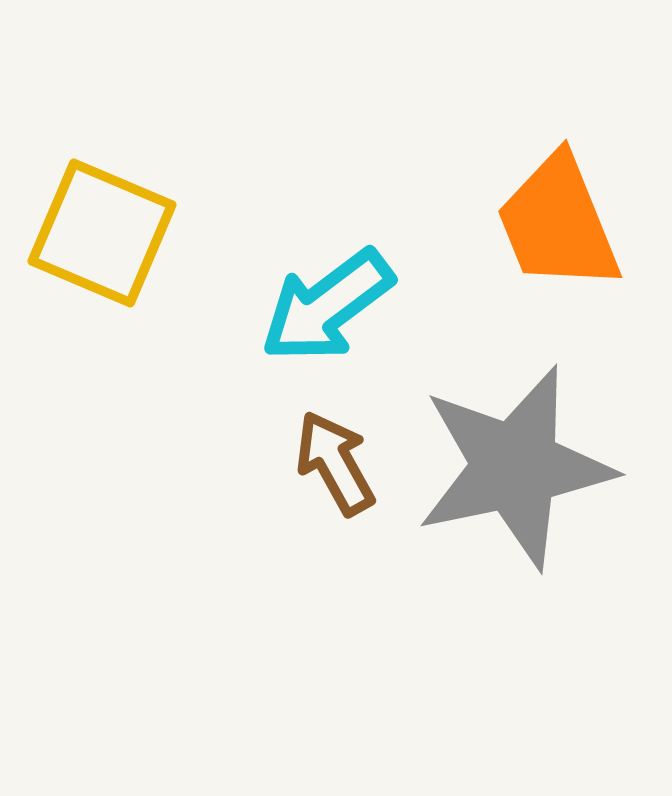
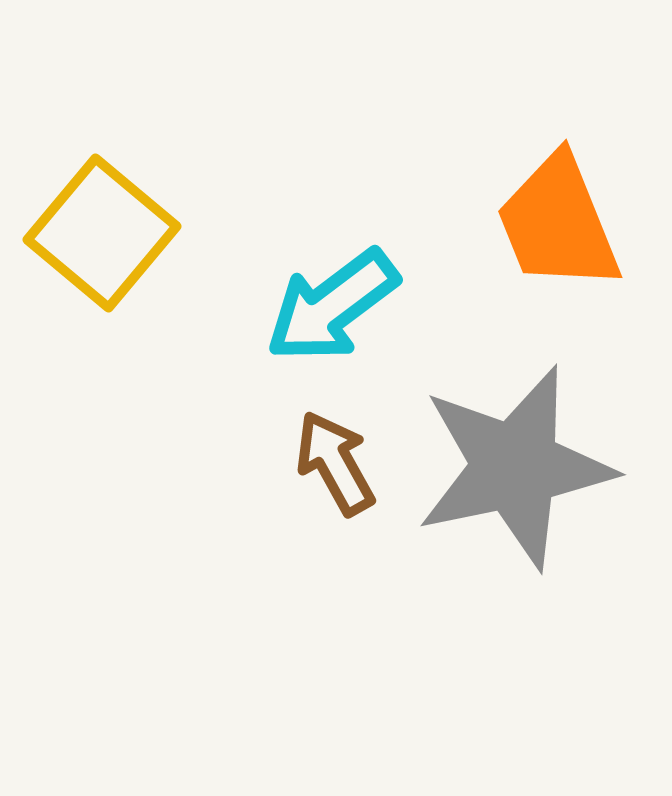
yellow square: rotated 17 degrees clockwise
cyan arrow: moved 5 px right
